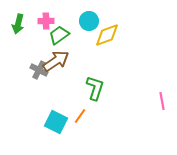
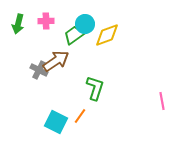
cyan circle: moved 4 px left, 3 px down
green trapezoid: moved 15 px right
